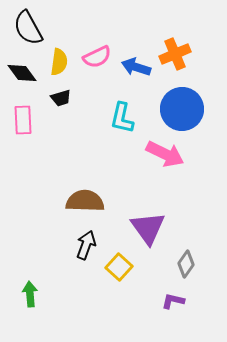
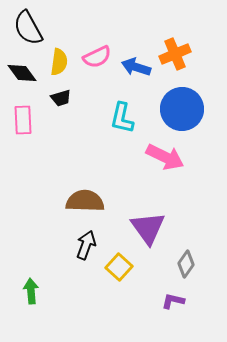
pink arrow: moved 3 px down
green arrow: moved 1 px right, 3 px up
